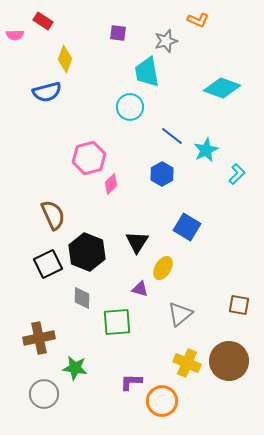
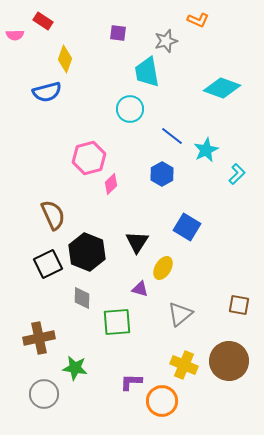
cyan circle: moved 2 px down
yellow cross: moved 3 px left, 2 px down
